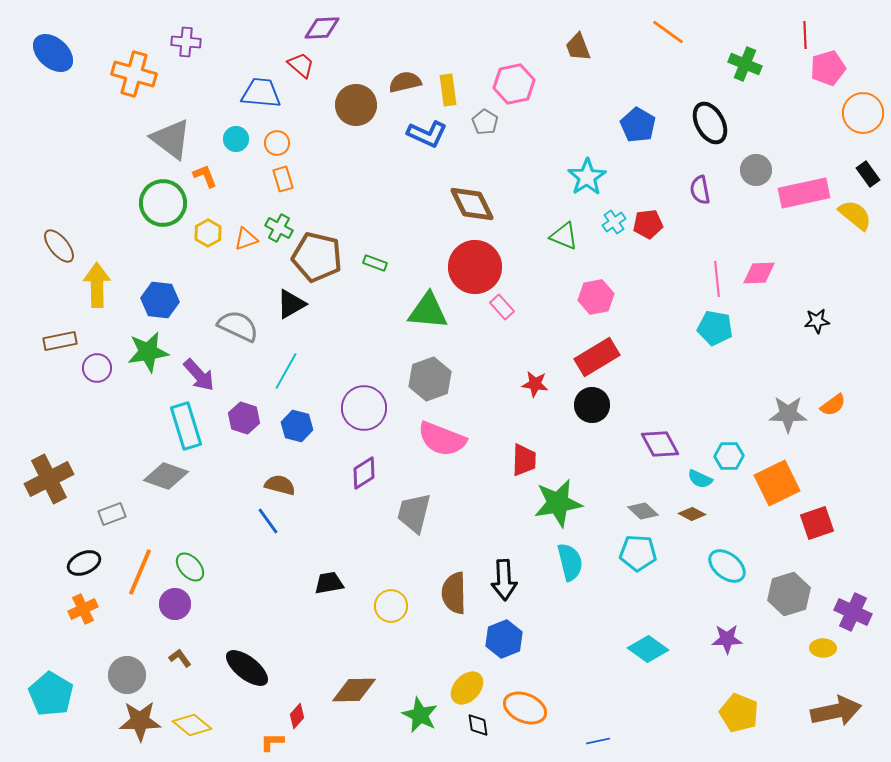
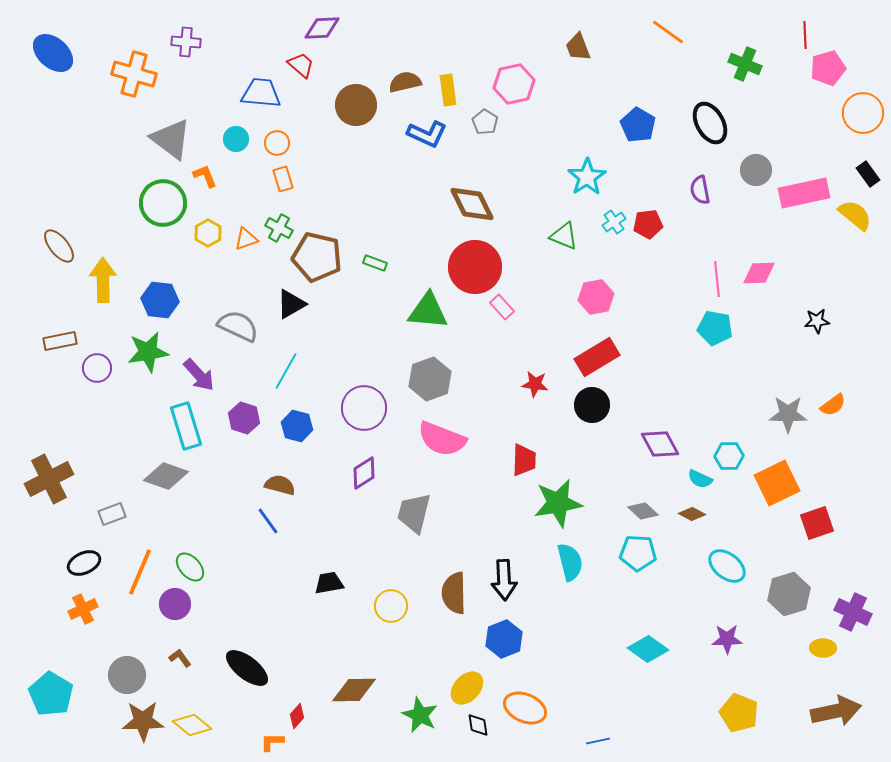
yellow arrow at (97, 285): moved 6 px right, 5 px up
brown star at (140, 721): moved 3 px right
